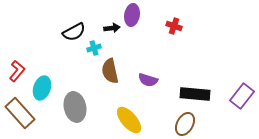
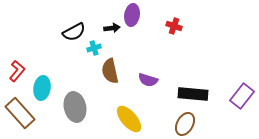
cyan ellipse: rotated 10 degrees counterclockwise
black rectangle: moved 2 px left
yellow ellipse: moved 1 px up
